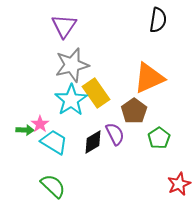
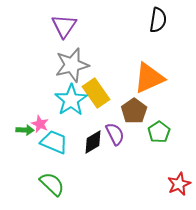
pink star: rotated 12 degrees counterclockwise
green pentagon: moved 6 px up
cyan trapezoid: rotated 8 degrees counterclockwise
green semicircle: moved 1 px left, 2 px up
